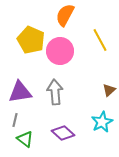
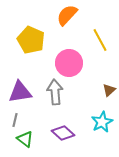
orange semicircle: moved 2 px right; rotated 15 degrees clockwise
pink circle: moved 9 px right, 12 px down
